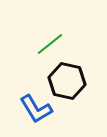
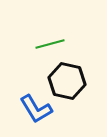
green line: rotated 24 degrees clockwise
